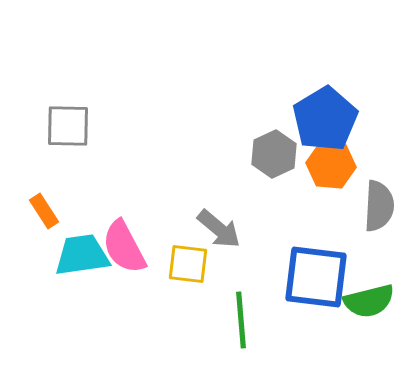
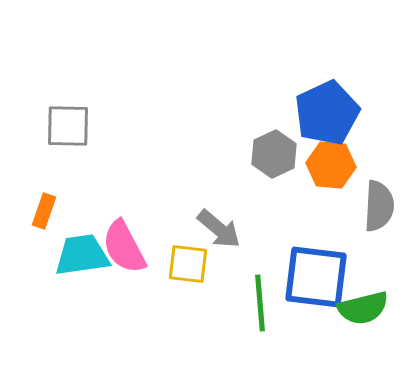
blue pentagon: moved 2 px right, 6 px up; rotated 6 degrees clockwise
orange rectangle: rotated 52 degrees clockwise
green semicircle: moved 6 px left, 7 px down
green line: moved 19 px right, 17 px up
